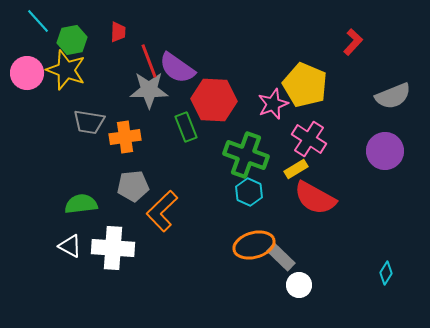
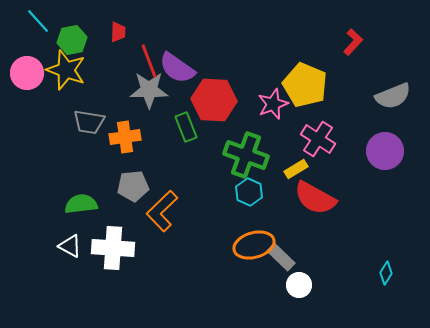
pink cross: moved 9 px right
